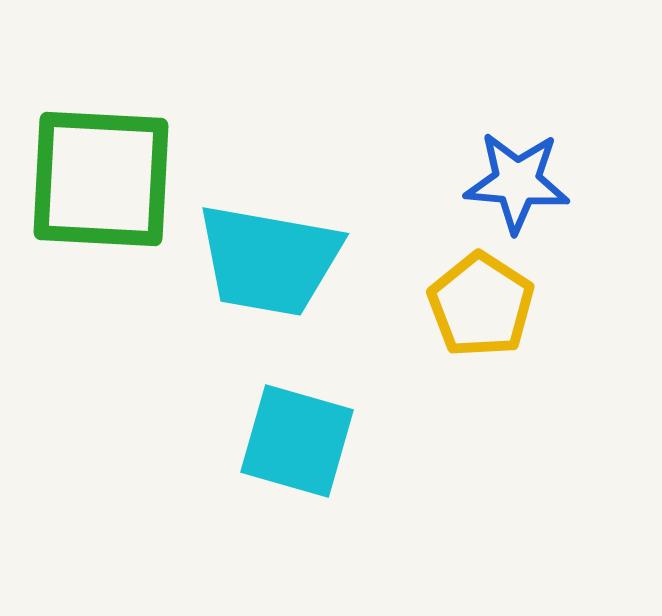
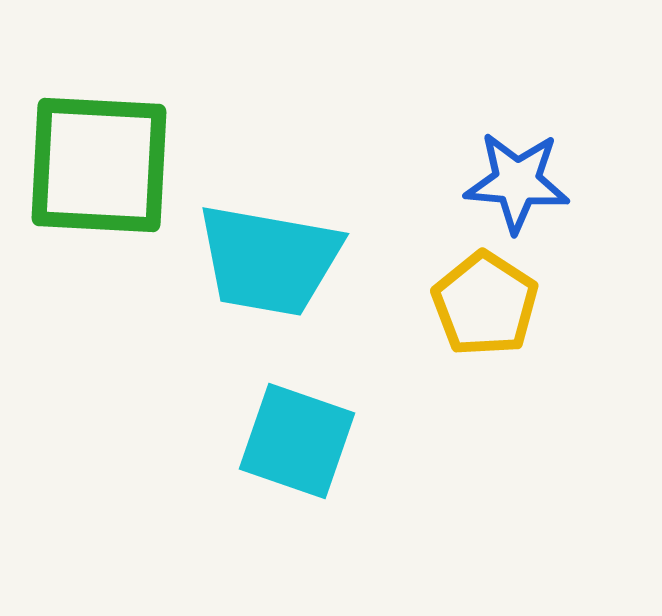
green square: moved 2 px left, 14 px up
yellow pentagon: moved 4 px right, 1 px up
cyan square: rotated 3 degrees clockwise
